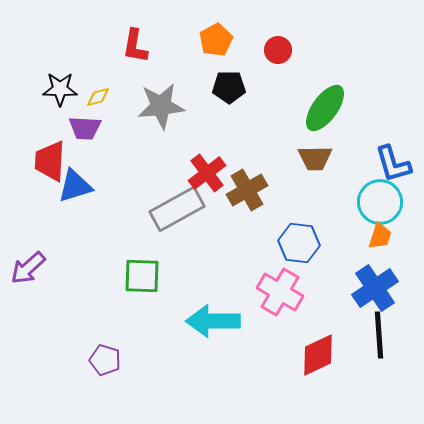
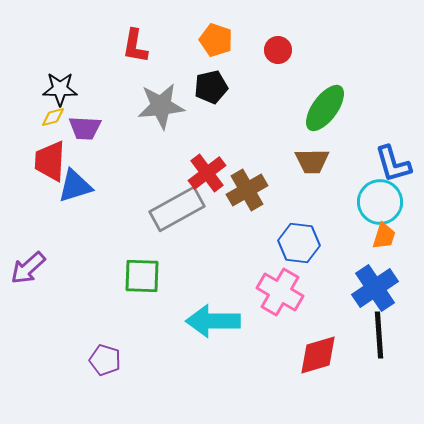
orange pentagon: rotated 24 degrees counterclockwise
black pentagon: moved 18 px left; rotated 12 degrees counterclockwise
yellow diamond: moved 45 px left, 20 px down
brown trapezoid: moved 3 px left, 3 px down
orange trapezoid: moved 4 px right
red diamond: rotated 9 degrees clockwise
